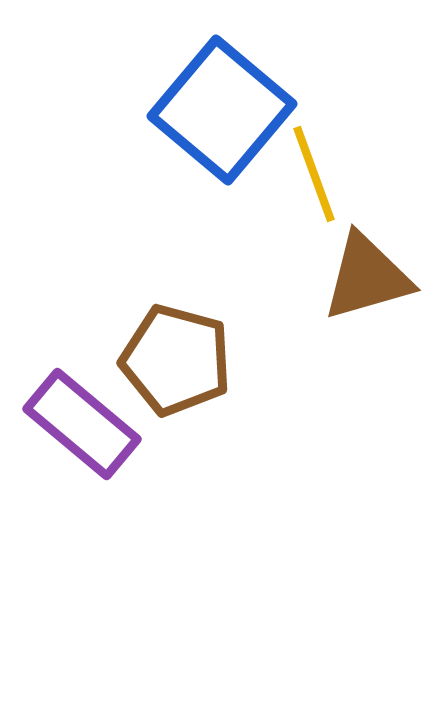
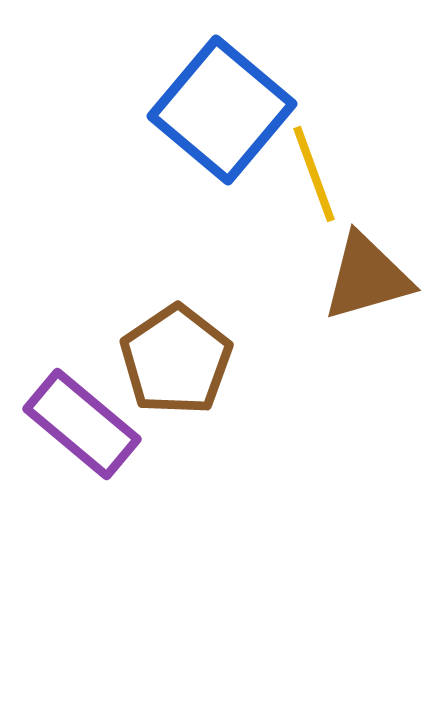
brown pentagon: rotated 23 degrees clockwise
